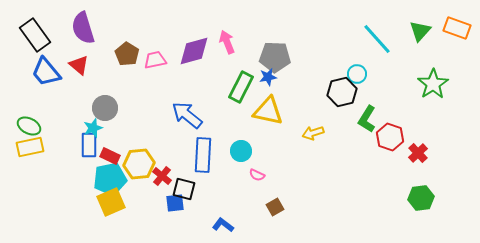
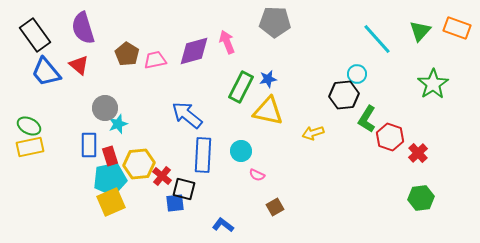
gray pentagon at (275, 57): moved 35 px up
blue star at (268, 77): moved 2 px down
black hexagon at (342, 92): moved 2 px right, 3 px down; rotated 8 degrees clockwise
cyan star at (93, 128): moved 25 px right, 4 px up
red rectangle at (110, 156): rotated 48 degrees clockwise
